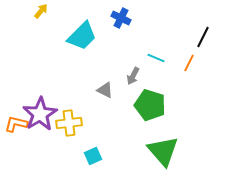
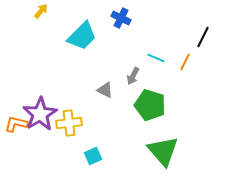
orange line: moved 4 px left, 1 px up
